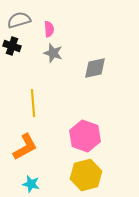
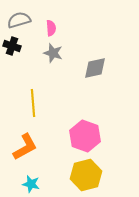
pink semicircle: moved 2 px right, 1 px up
